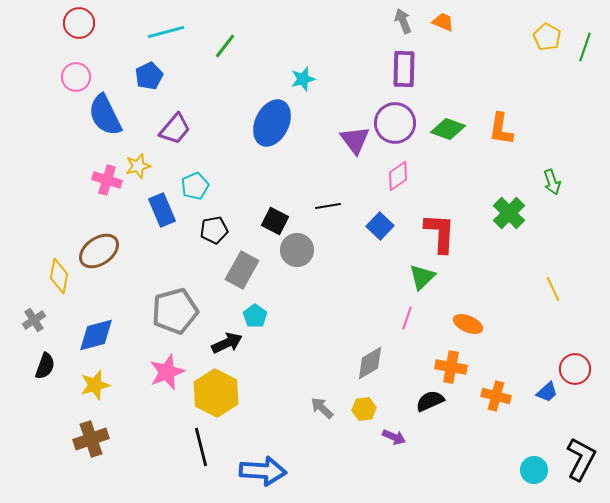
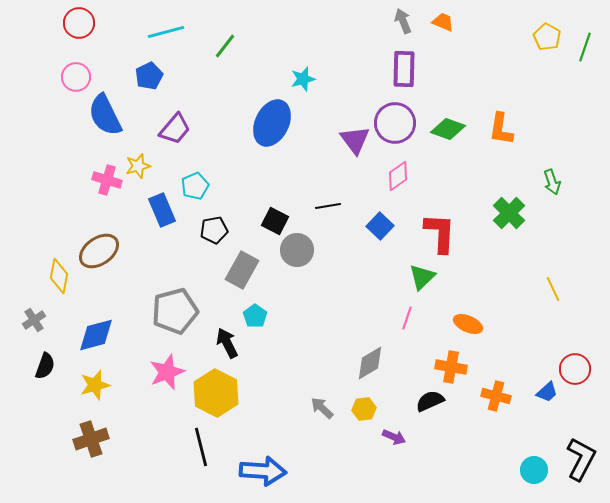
black arrow at (227, 343): rotated 92 degrees counterclockwise
